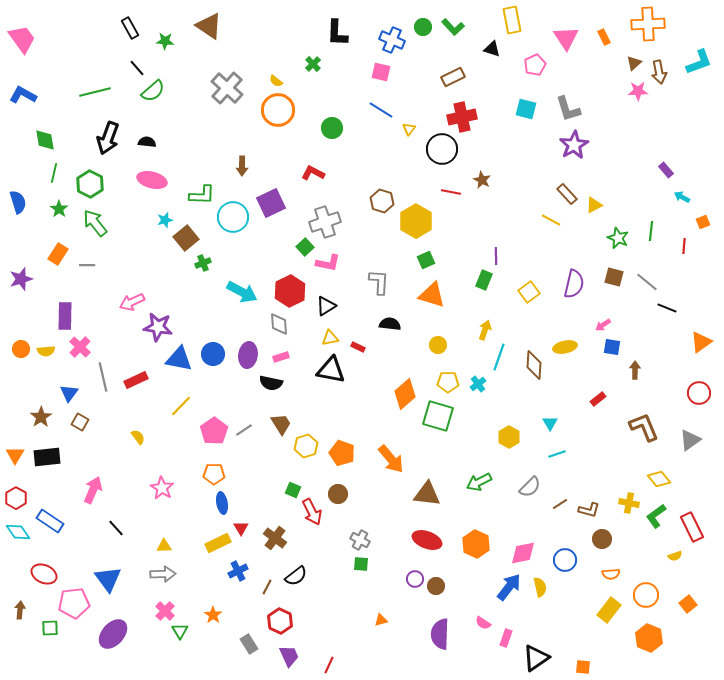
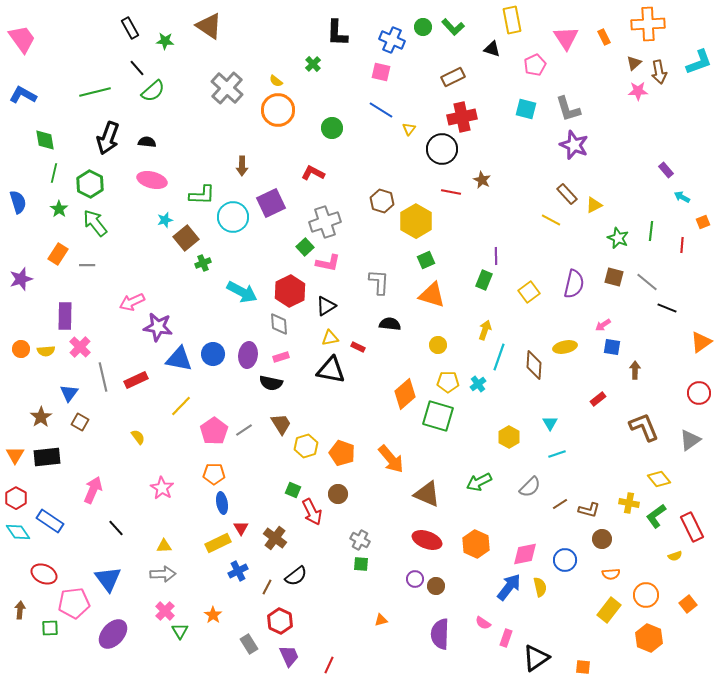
purple star at (574, 145): rotated 20 degrees counterclockwise
red line at (684, 246): moved 2 px left, 1 px up
brown triangle at (427, 494): rotated 16 degrees clockwise
pink diamond at (523, 553): moved 2 px right, 1 px down
